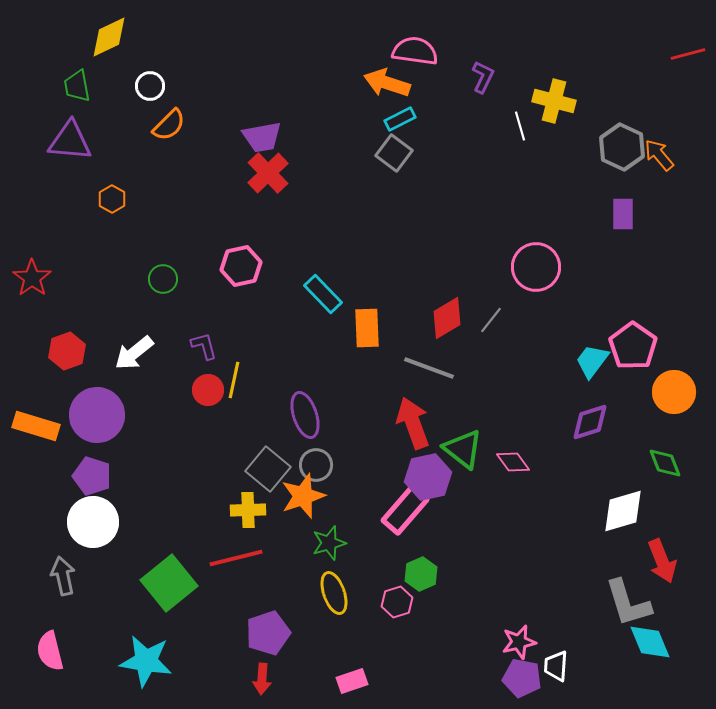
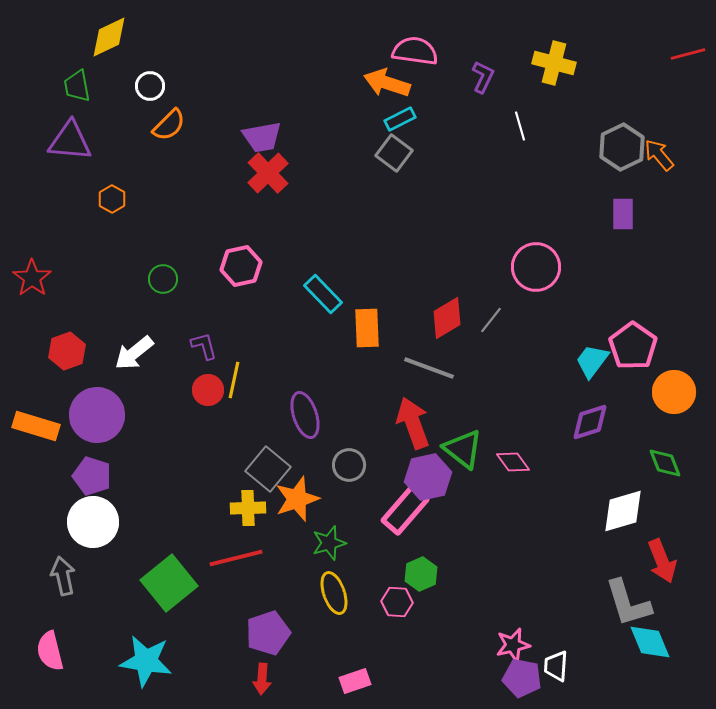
yellow cross at (554, 101): moved 38 px up
gray hexagon at (622, 147): rotated 9 degrees clockwise
gray circle at (316, 465): moved 33 px right
orange star at (303, 496): moved 6 px left, 3 px down
yellow cross at (248, 510): moved 2 px up
pink hexagon at (397, 602): rotated 20 degrees clockwise
pink star at (519, 642): moved 6 px left, 3 px down
pink rectangle at (352, 681): moved 3 px right
